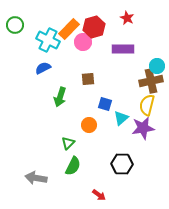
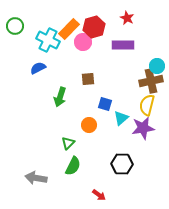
green circle: moved 1 px down
purple rectangle: moved 4 px up
blue semicircle: moved 5 px left
